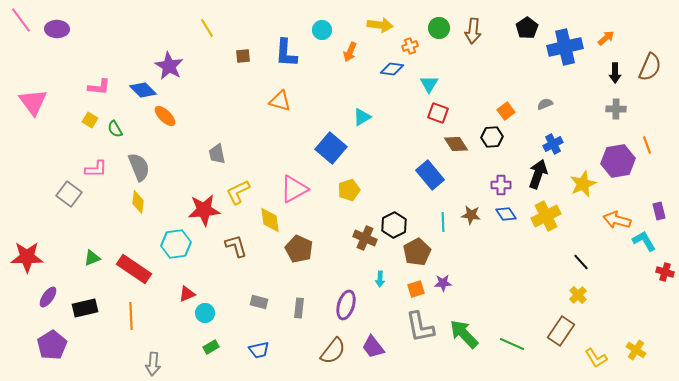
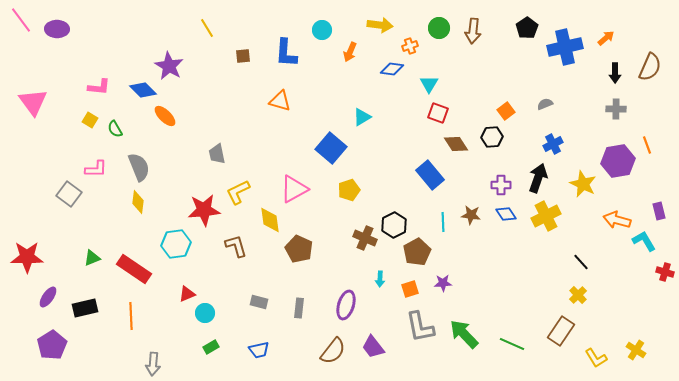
black arrow at (538, 174): moved 4 px down
yellow star at (583, 184): rotated 24 degrees counterclockwise
orange square at (416, 289): moved 6 px left
